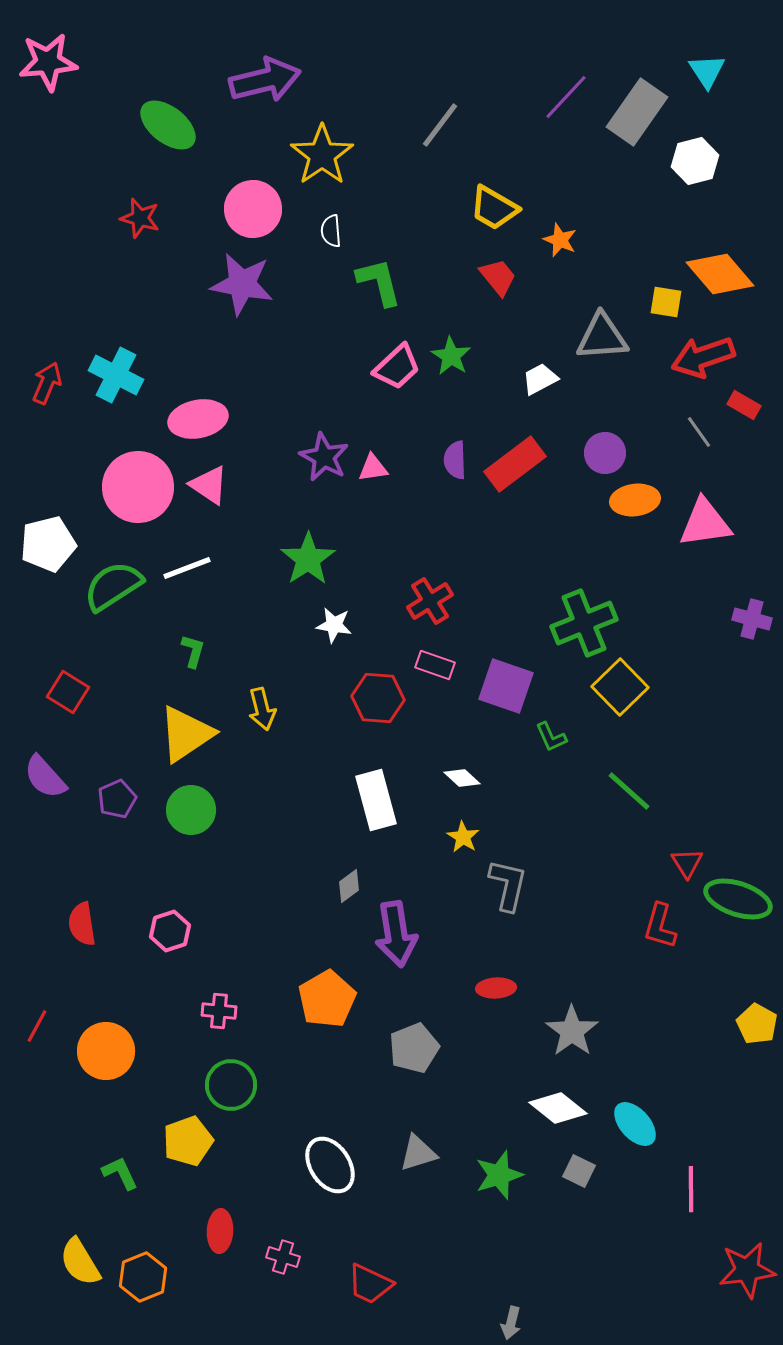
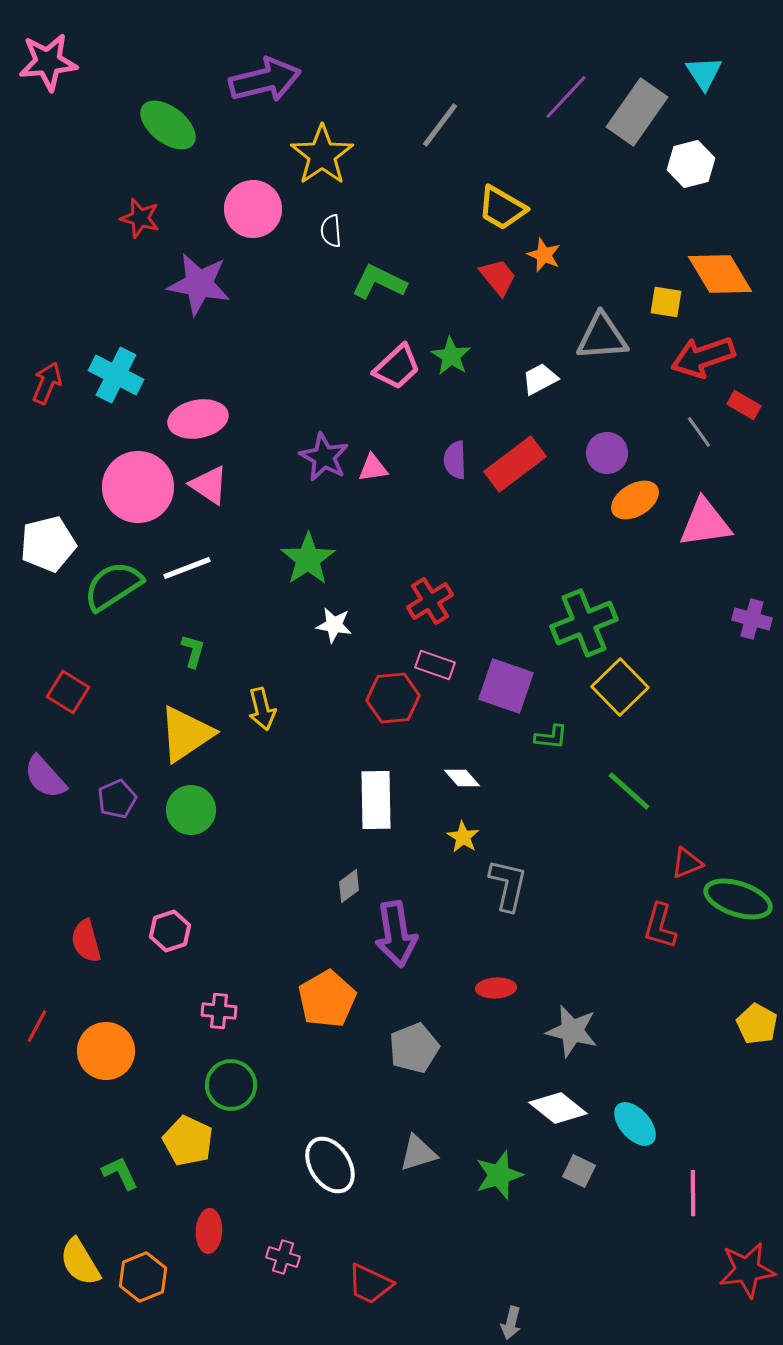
cyan triangle at (707, 71): moved 3 px left, 2 px down
white hexagon at (695, 161): moved 4 px left, 3 px down
yellow trapezoid at (494, 208): moved 8 px right
orange star at (560, 240): moved 16 px left, 15 px down
orange diamond at (720, 274): rotated 10 degrees clockwise
green L-shape at (379, 282): rotated 50 degrees counterclockwise
purple star at (242, 284): moved 43 px left
purple circle at (605, 453): moved 2 px right
orange ellipse at (635, 500): rotated 24 degrees counterclockwise
red hexagon at (378, 698): moved 15 px right; rotated 9 degrees counterclockwise
green L-shape at (551, 737): rotated 60 degrees counterclockwise
white diamond at (462, 778): rotated 6 degrees clockwise
white rectangle at (376, 800): rotated 14 degrees clockwise
red triangle at (687, 863): rotated 40 degrees clockwise
red semicircle at (82, 924): moved 4 px right, 17 px down; rotated 6 degrees counterclockwise
gray star at (572, 1031): rotated 22 degrees counterclockwise
yellow pentagon at (188, 1141): rotated 27 degrees counterclockwise
pink line at (691, 1189): moved 2 px right, 4 px down
red ellipse at (220, 1231): moved 11 px left
